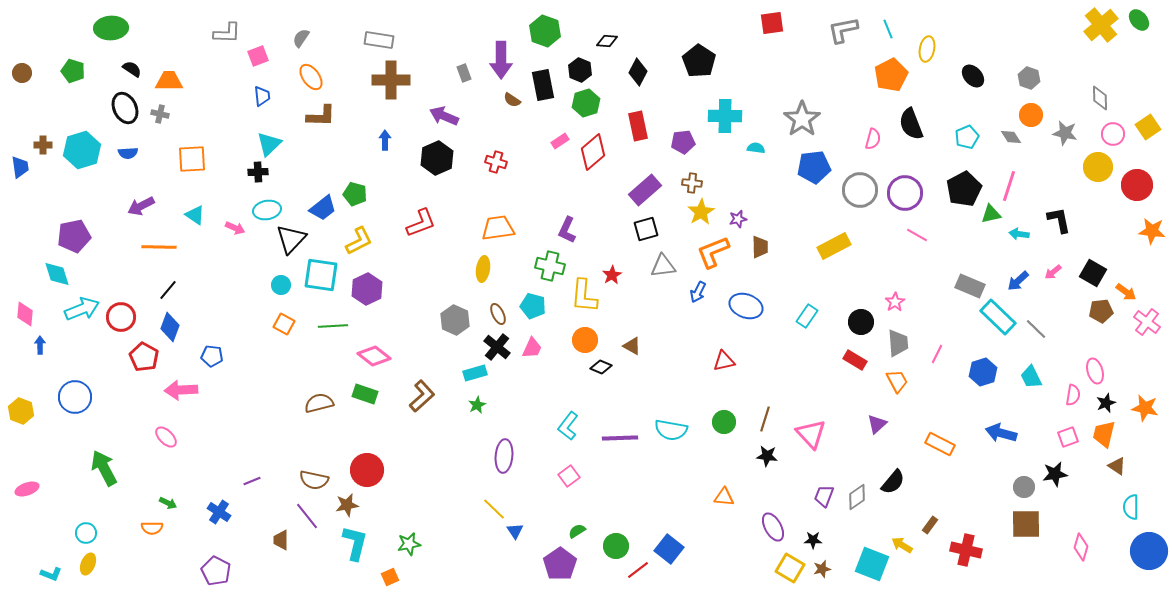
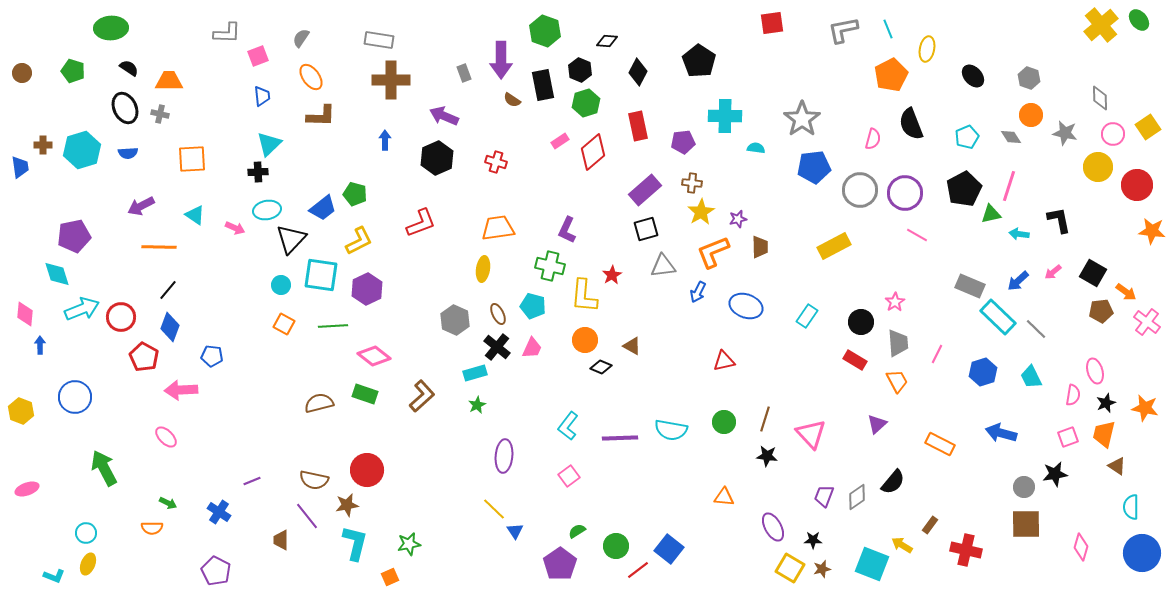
black semicircle at (132, 69): moved 3 px left, 1 px up
blue circle at (1149, 551): moved 7 px left, 2 px down
cyan L-shape at (51, 574): moved 3 px right, 2 px down
